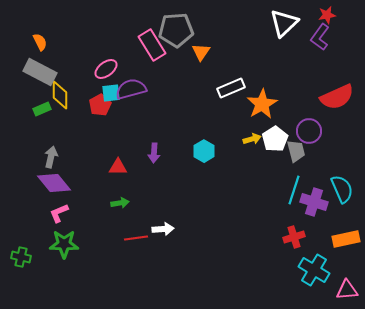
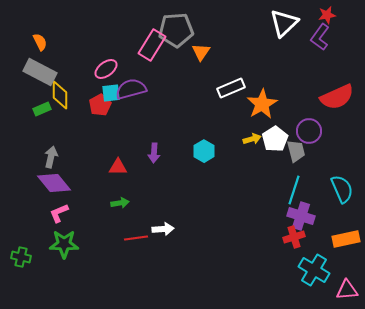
pink rectangle: rotated 64 degrees clockwise
purple cross: moved 13 px left, 14 px down
